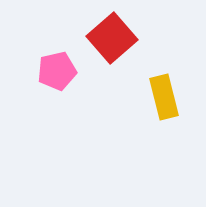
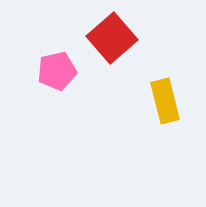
yellow rectangle: moved 1 px right, 4 px down
